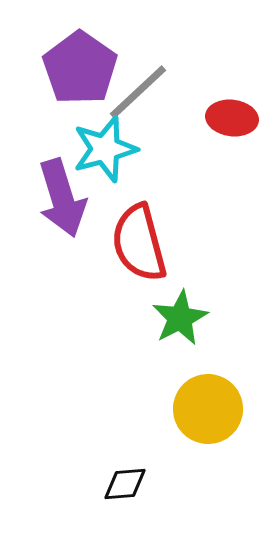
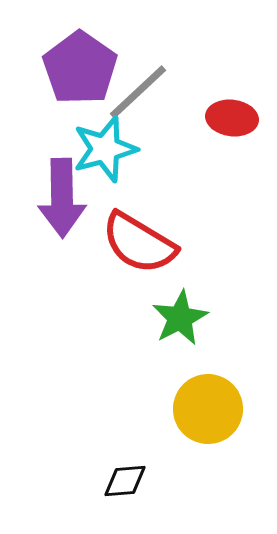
purple arrow: rotated 16 degrees clockwise
red semicircle: rotated 44 degrees counterclockwise
black diamond: moved 3 px up
